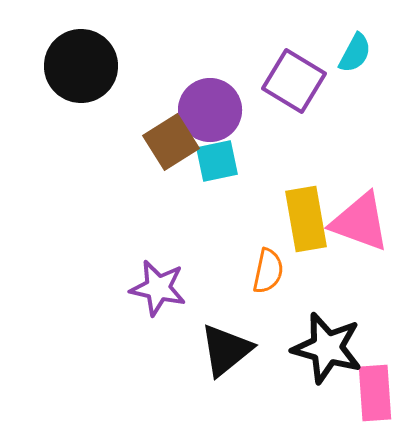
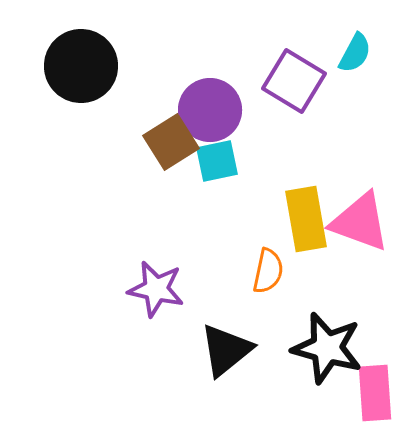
purple star: moved 2 px left, 1 px down
